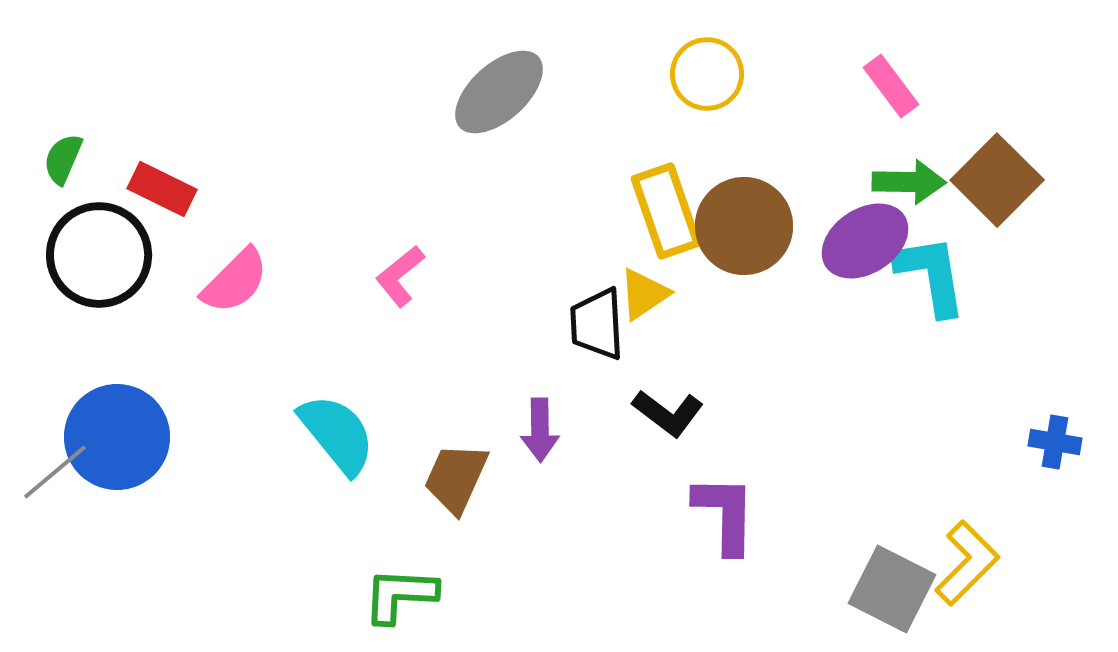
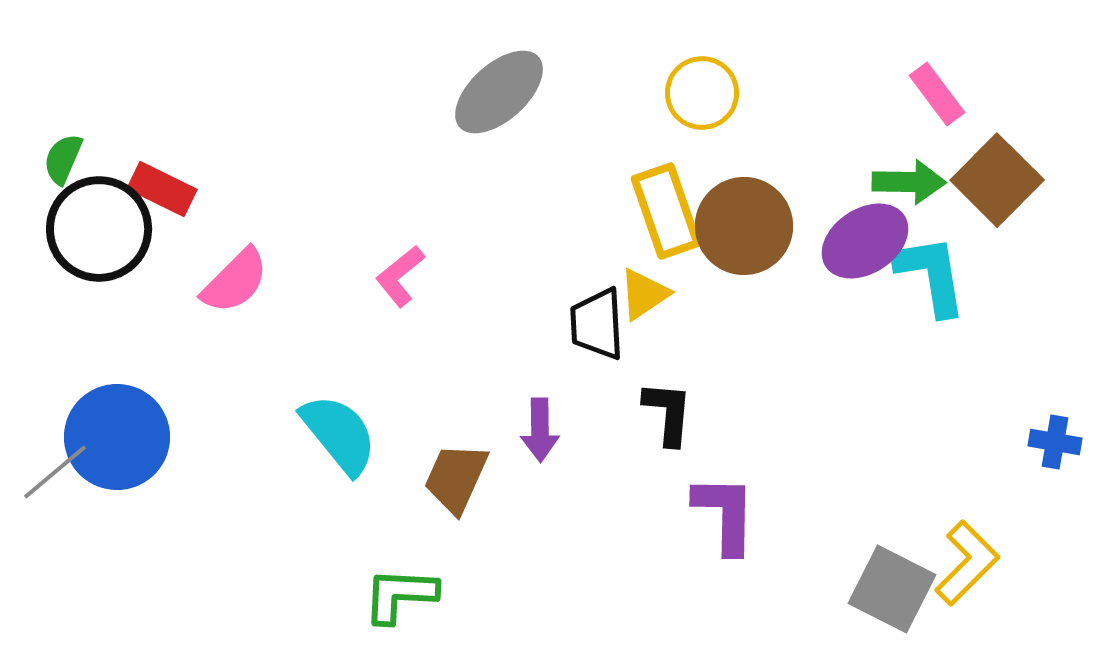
yellow circle: moved 5 px left, 19 px down
pink rectangle: moved 46 px right, 8 px down
black circle: moved 26 px up
black L-shape: rotated 122 degrees counterclockwise
cyan semicircle: moved 2 px right
